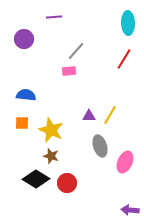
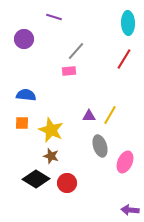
purple line: rotated 21 degrees clockwise
